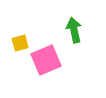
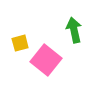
pink square: rotated 28 degrees counterclockwise
